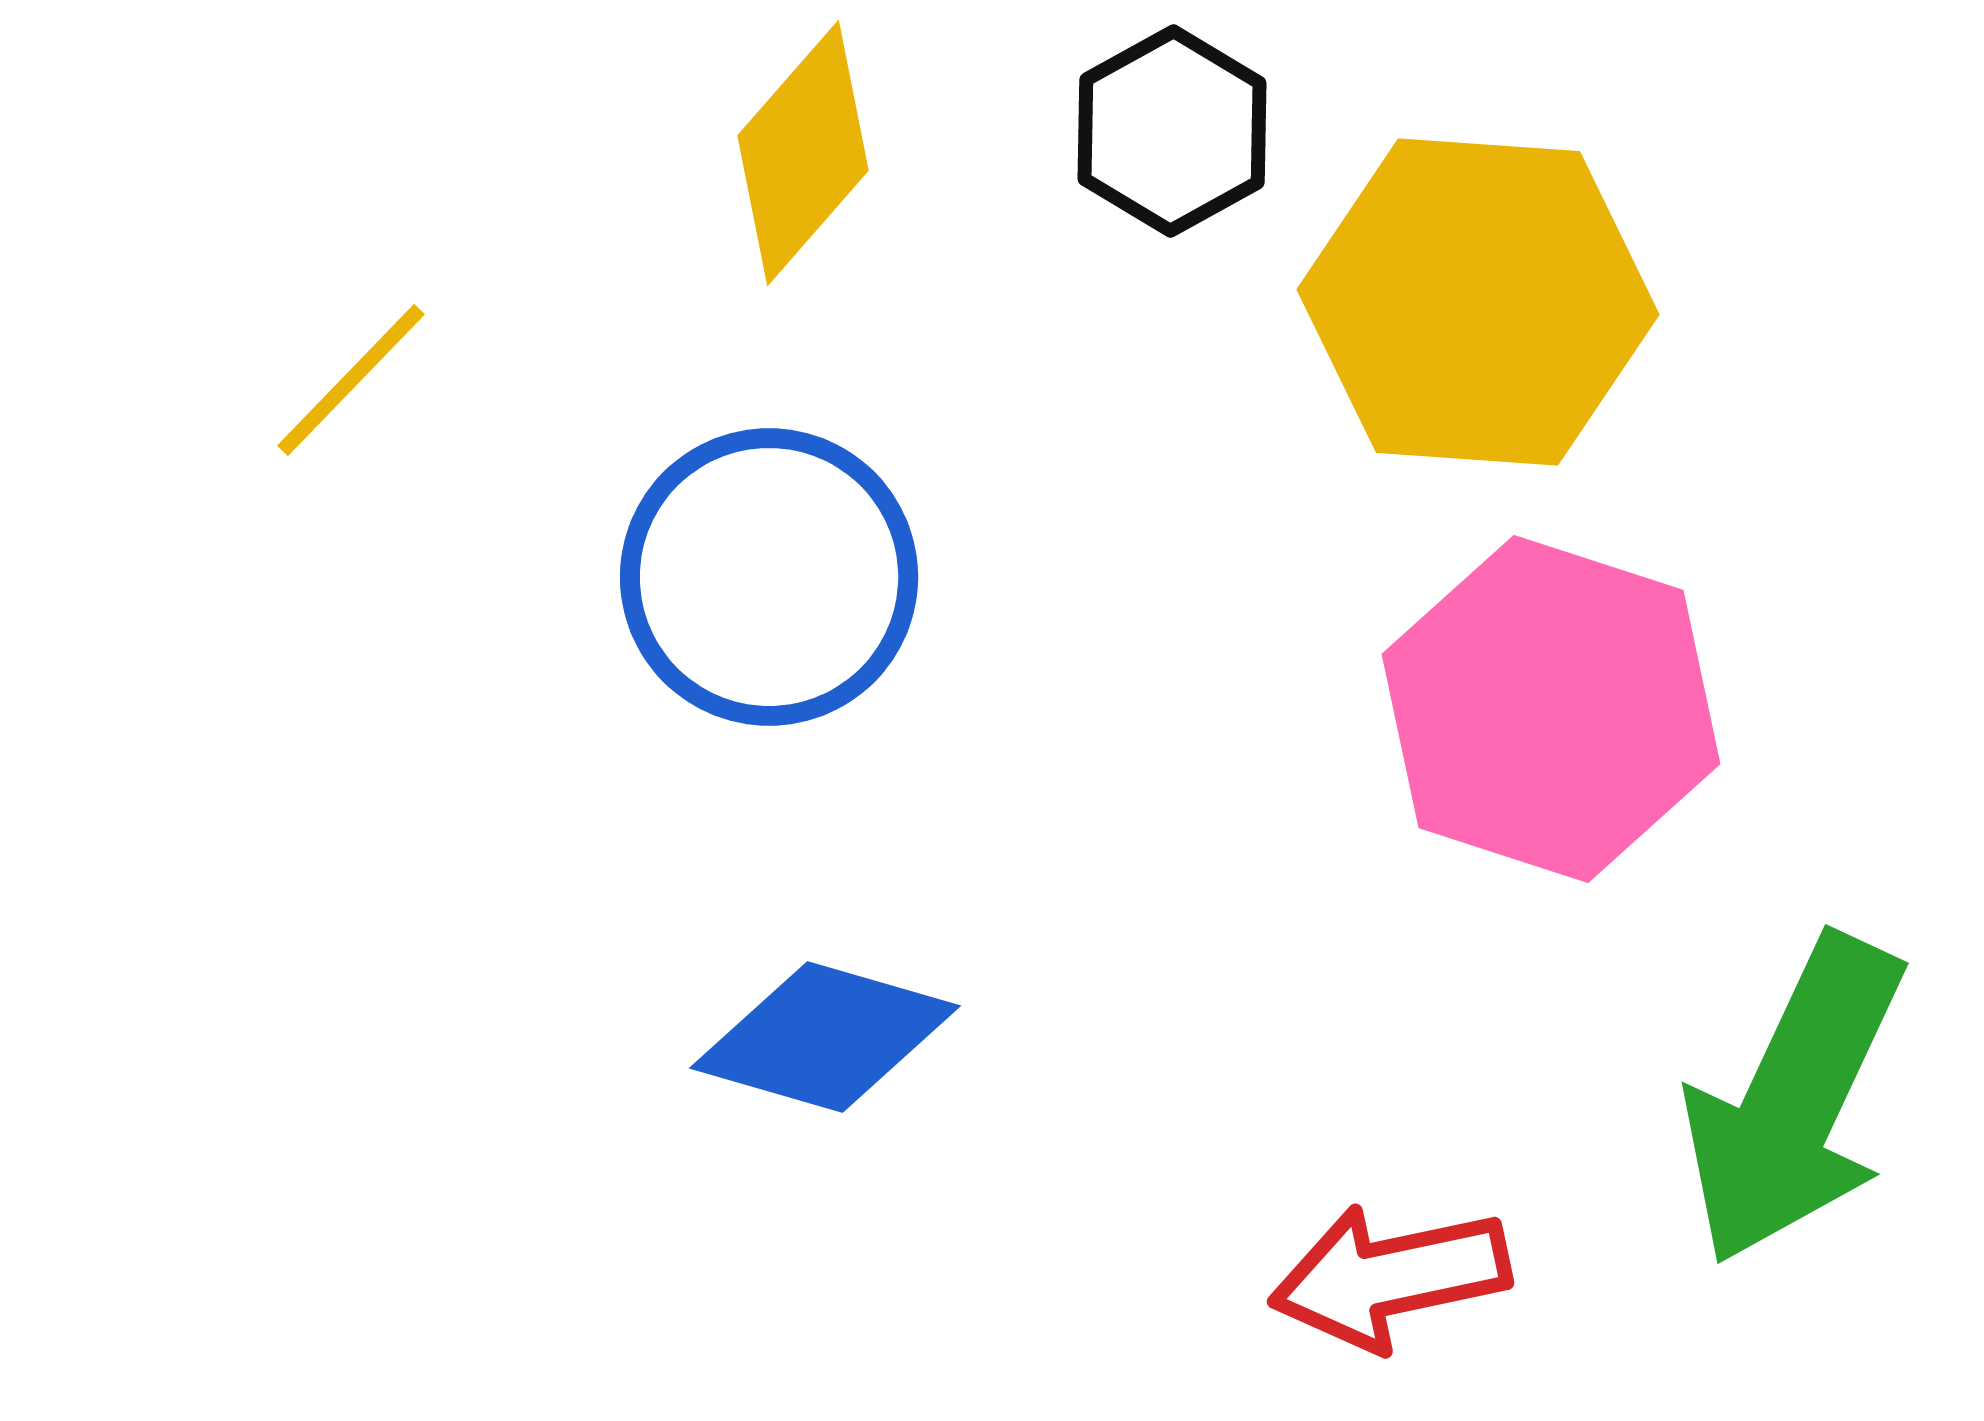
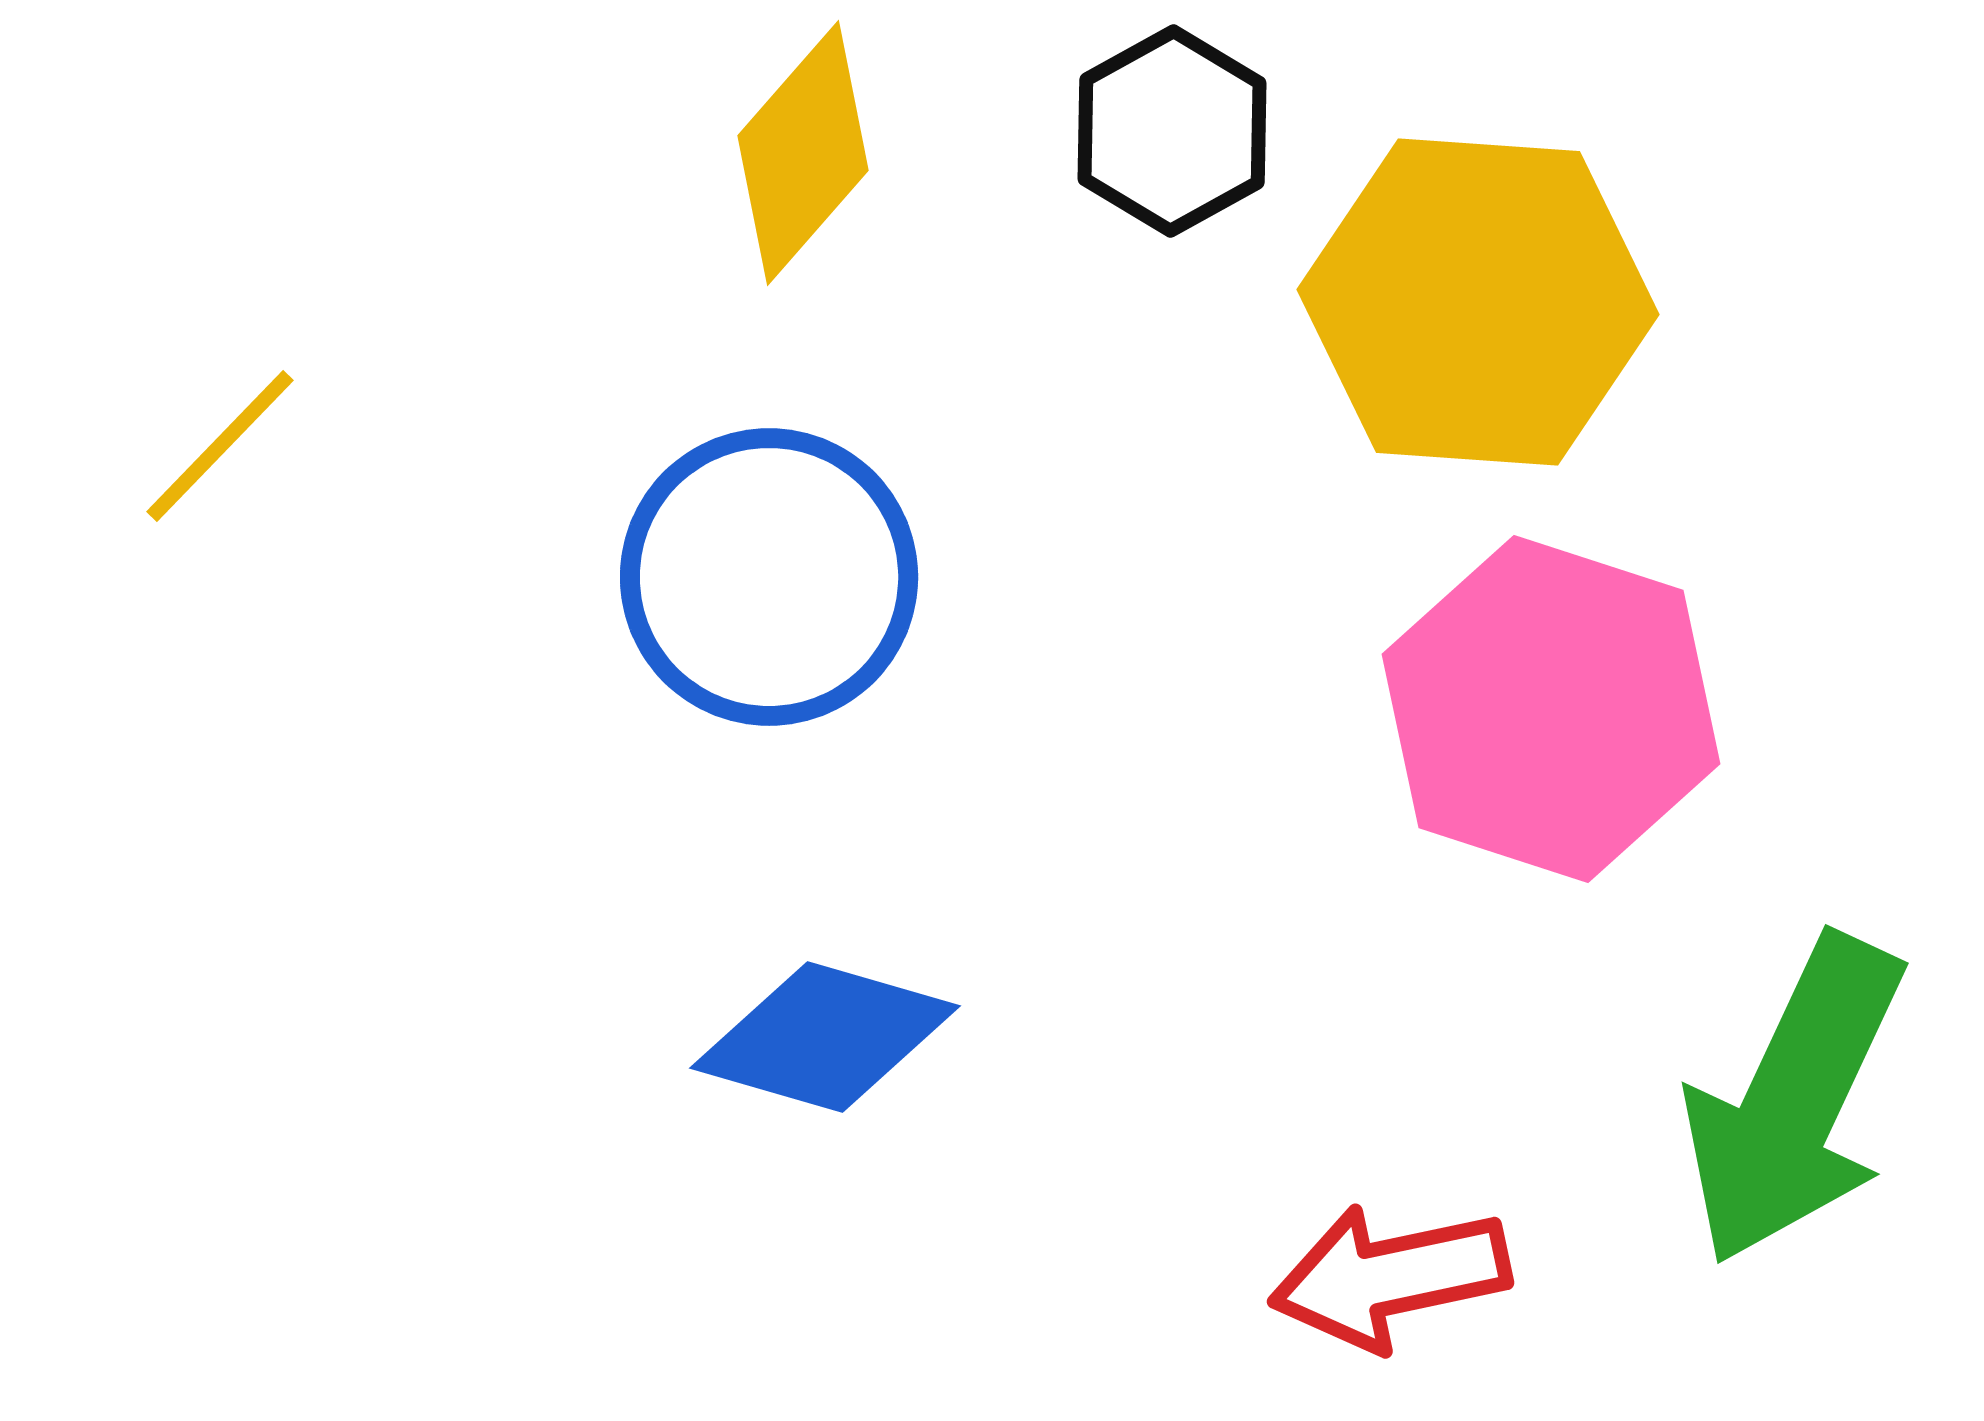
yellow line: moved 131 px left, 66 px down
